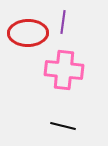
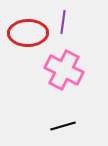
pink cross: rotated 21 degrees clockwise
black line: rotated 30 degrees counterclockwise
